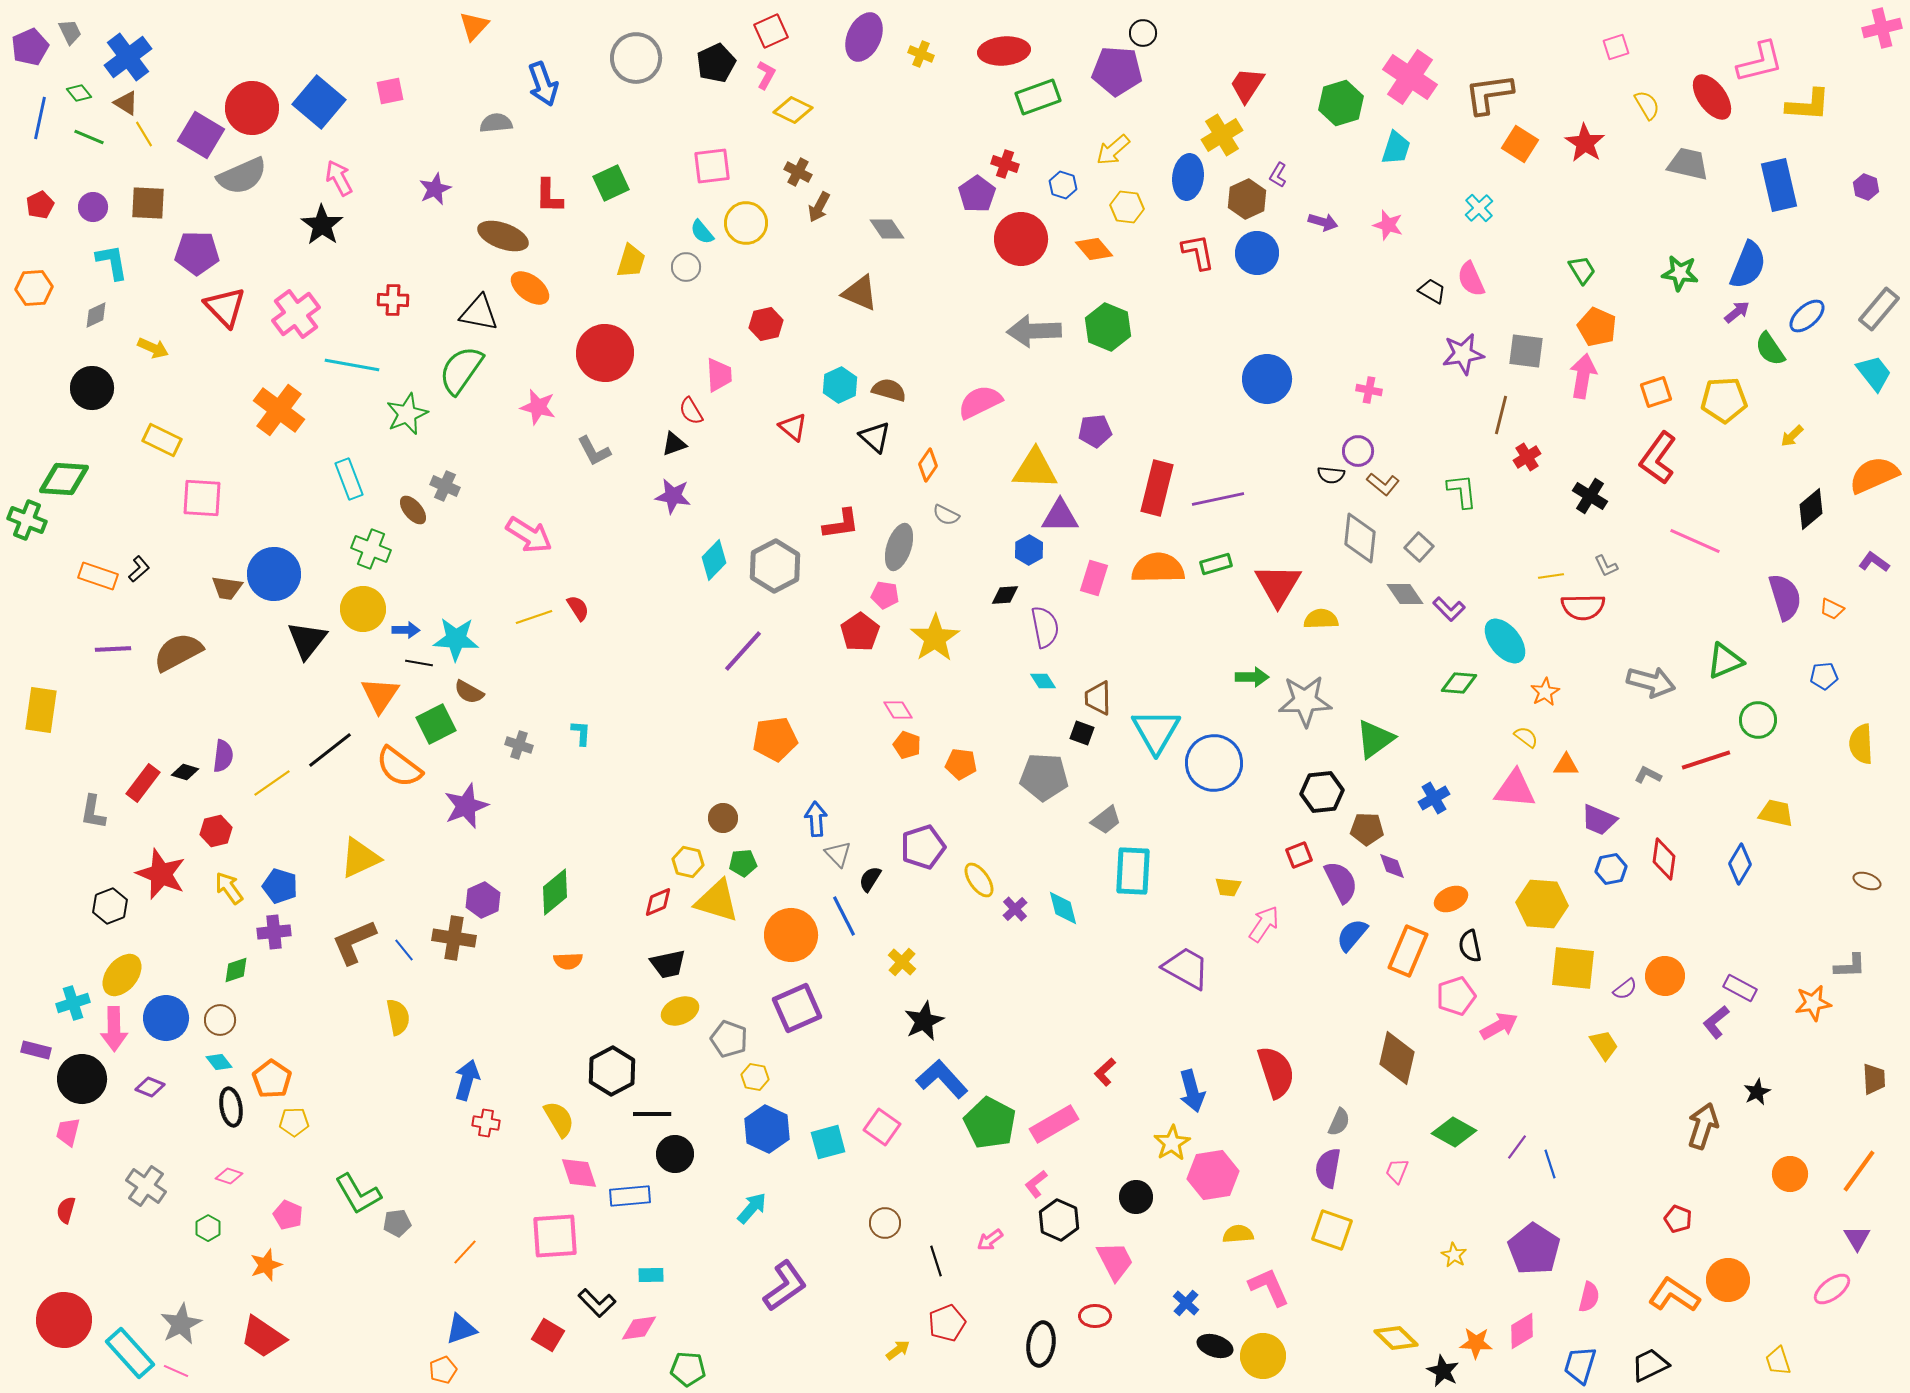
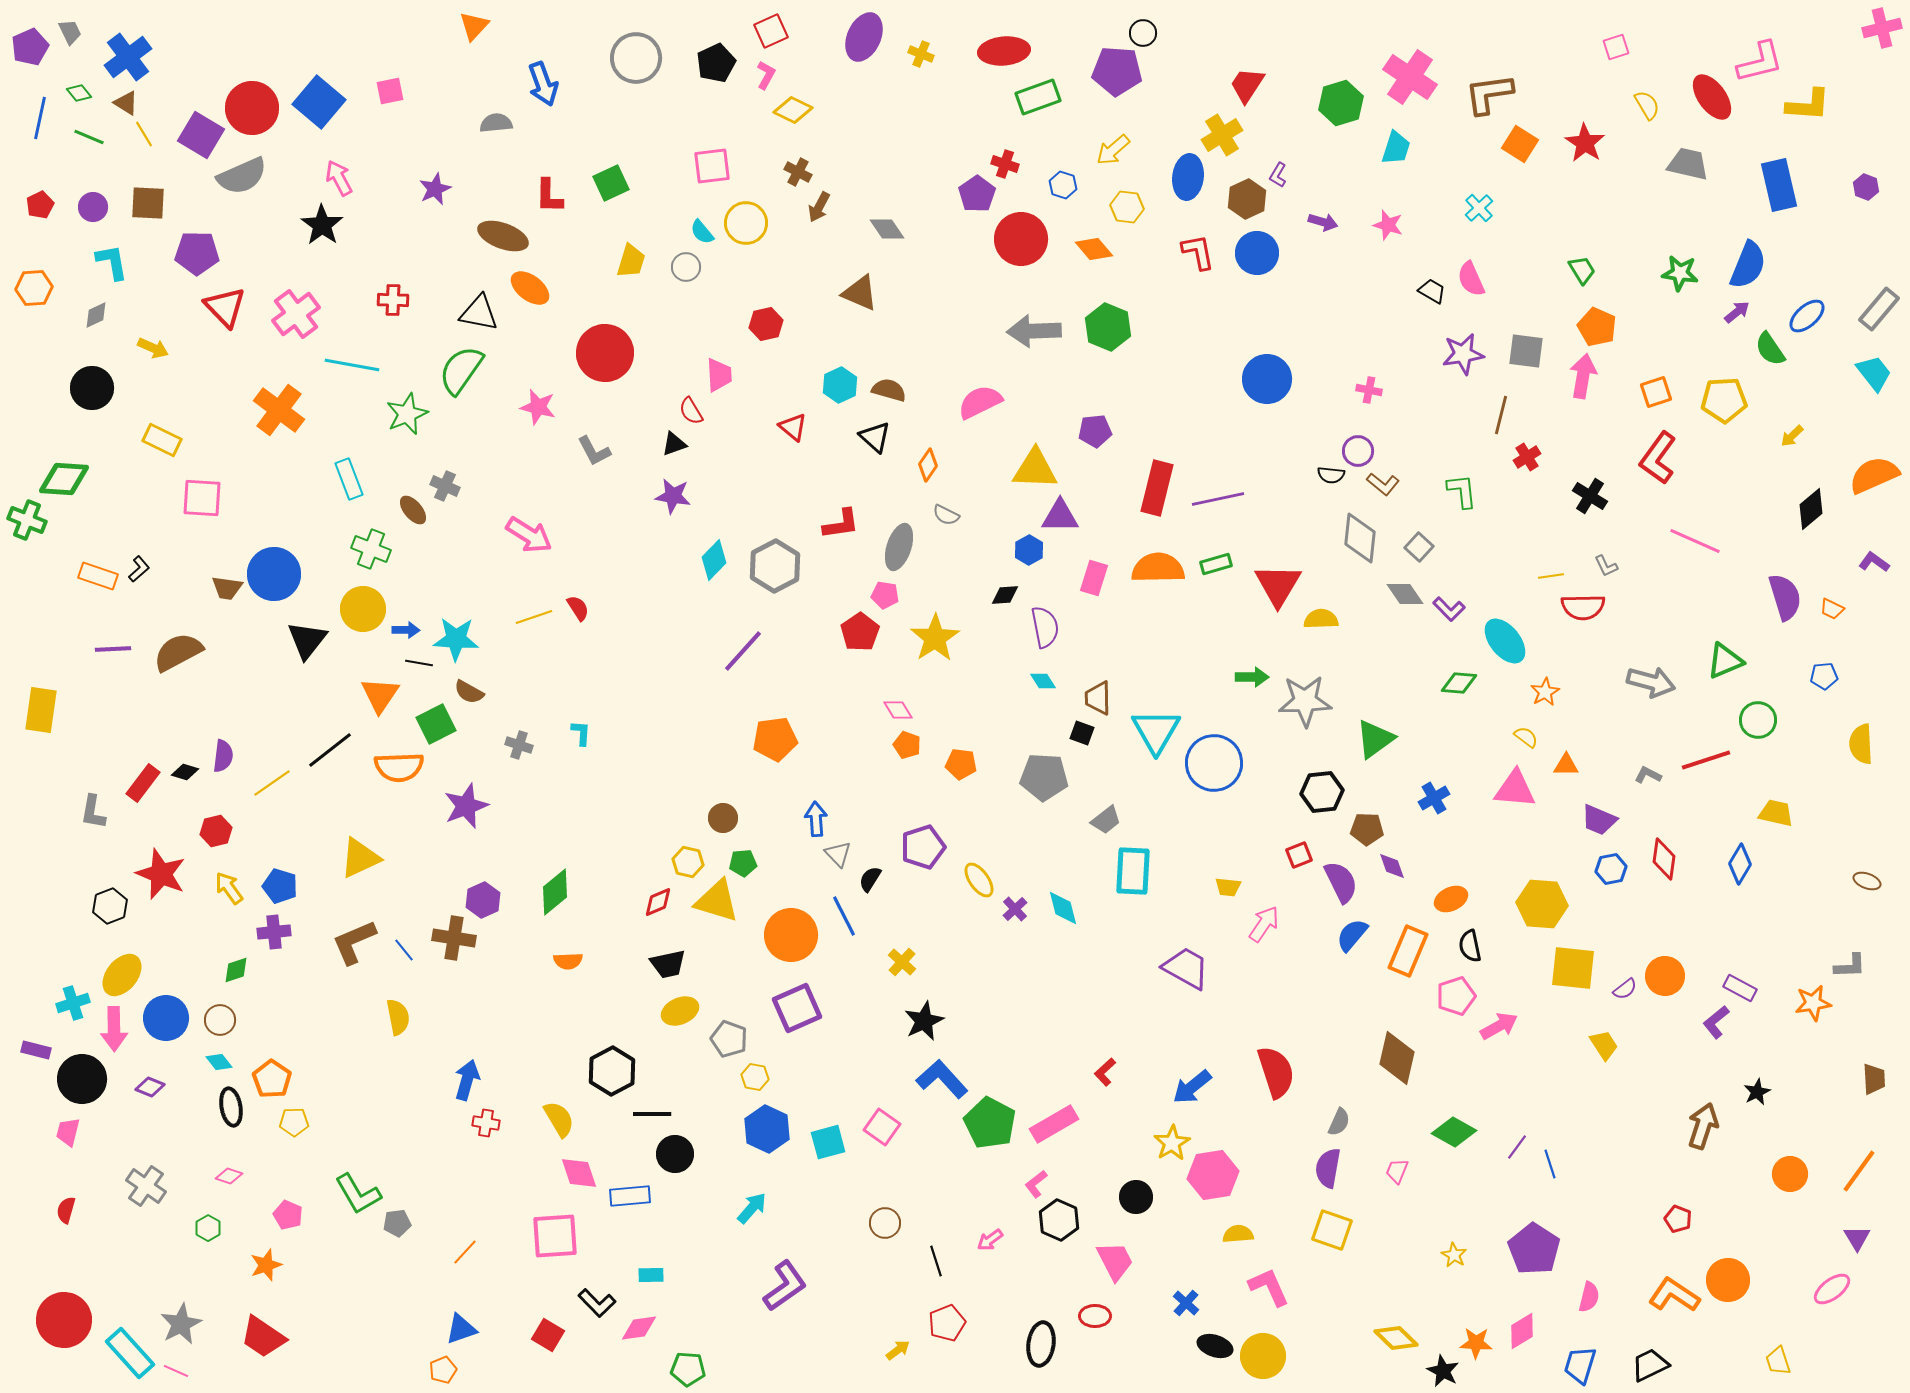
orange semicircle at (399, 767): rotated 39 degrees counterclockwise
blue arrow at (1192, 1091): moved 4 px up; rotated 66 degrees clockwise
